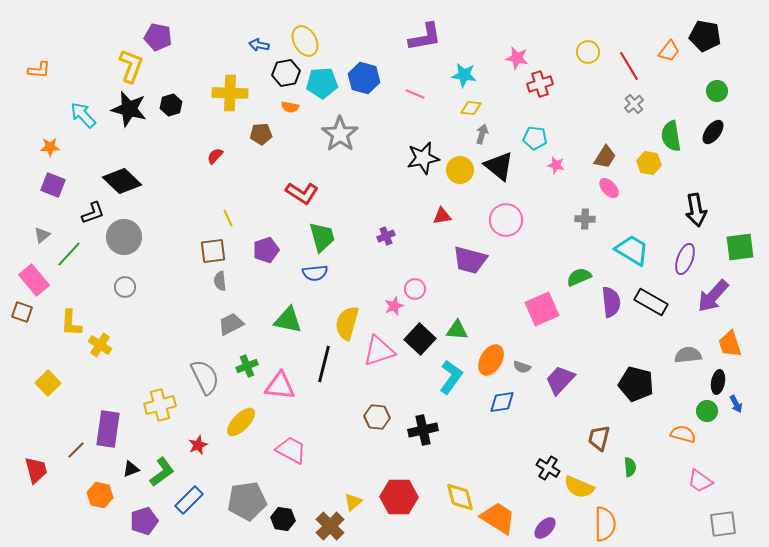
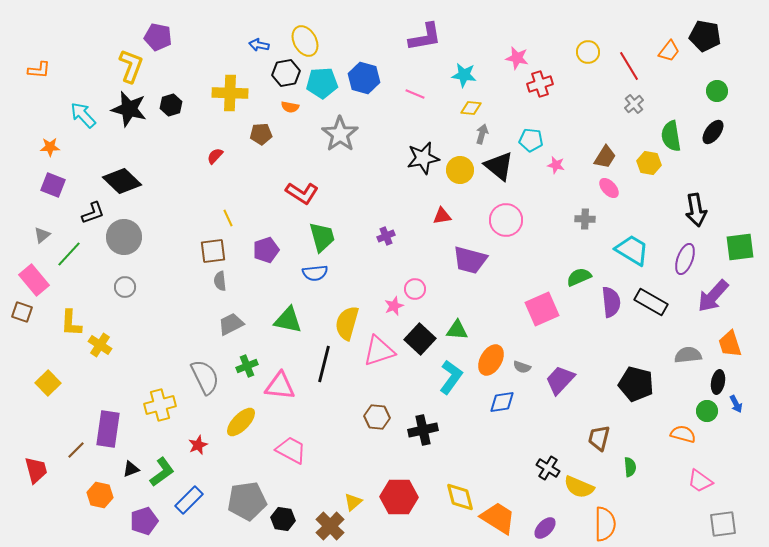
cyan pentagon at (535, 138): moved 4 px left, 2 px down
